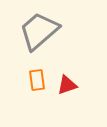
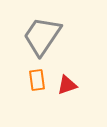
gray trapezoid: moved 3 px right, 5 px down; rotated 15 degrees counterclockwise
